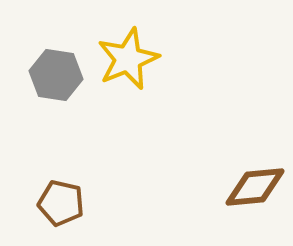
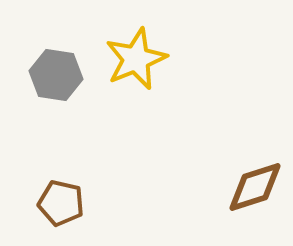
yellow star: moved 8 px right
brown diamond: rotated 12 degrees counterclockwise
